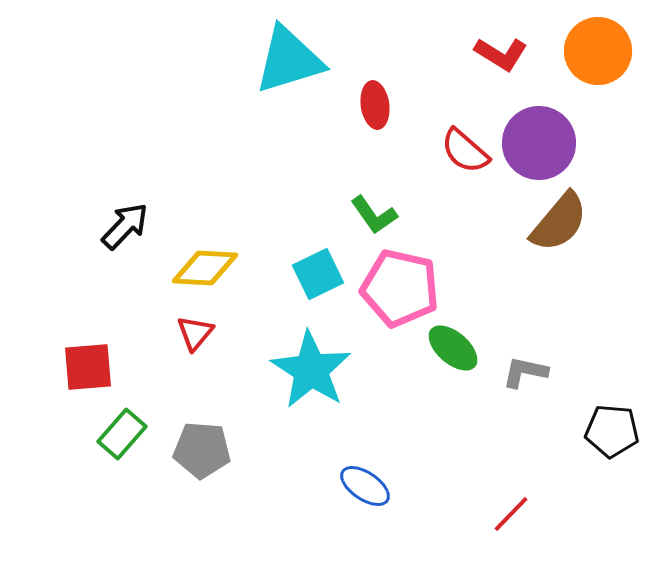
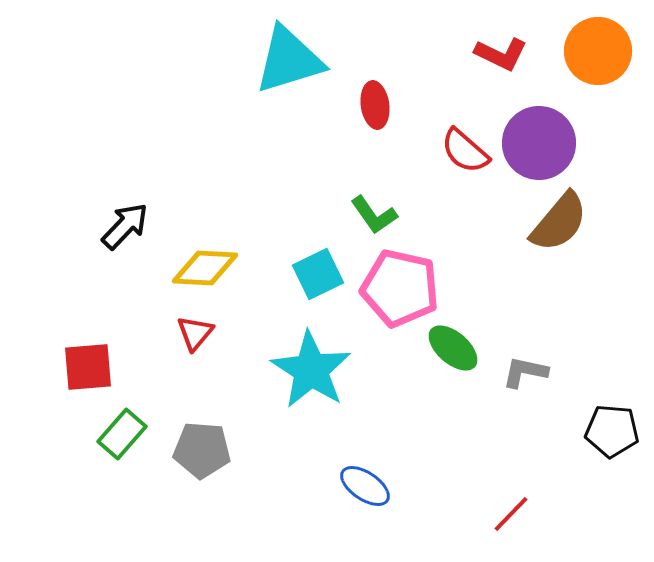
red L-shape: rotated 6 degrees counterclockwise
